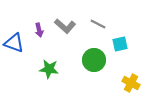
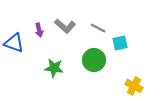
gray line: moved 4 px down
cyan square: moved 1 px up
green star: moved 5 px right, 1 px up
yellow cross: moved 3 px right, 3 px down
